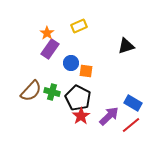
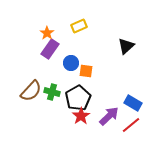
black triangle: rotated 24 degrees counterclockwise
black pentagon: rotated 15 degrees clockwise
